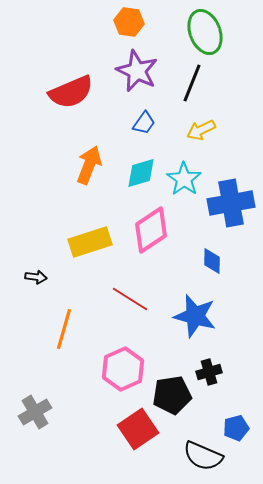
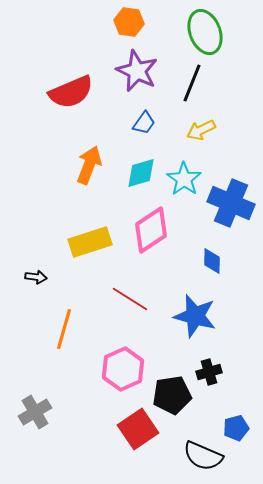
blue cross: rotated 33 degrees clockwise
